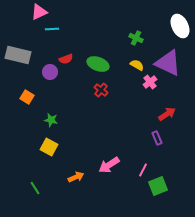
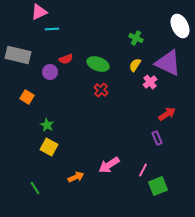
yellow semicircle: moved 2 px left; rotated 88 degrees counterclockwise
green star: moved 4 px left, 5 px down; rotated 16 degrees clockwise
